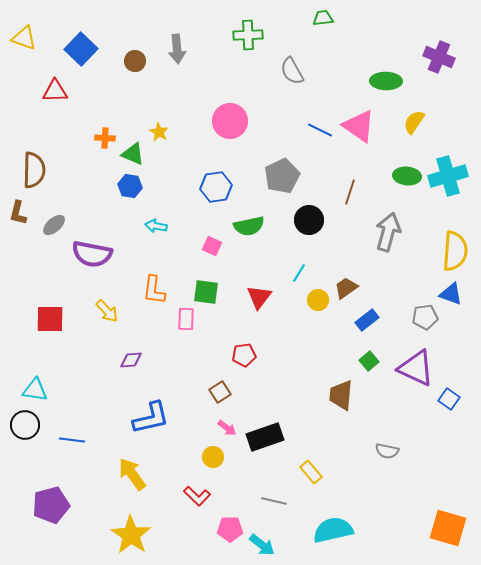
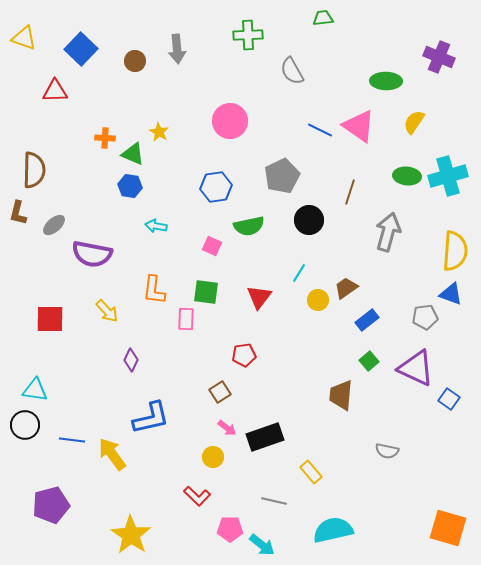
purple diamond at (131, 360): rotated 60 degrees counterclockwise
yellow arrow at (132, 474): moved 20 px left, 20 px up
